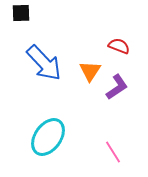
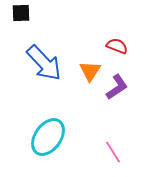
red semicircle: moved 2 px left
